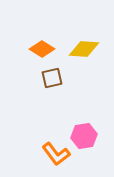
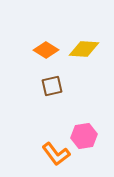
orange diamond: moved 4 px right, 1 px down
brown square: moved 8 px down
